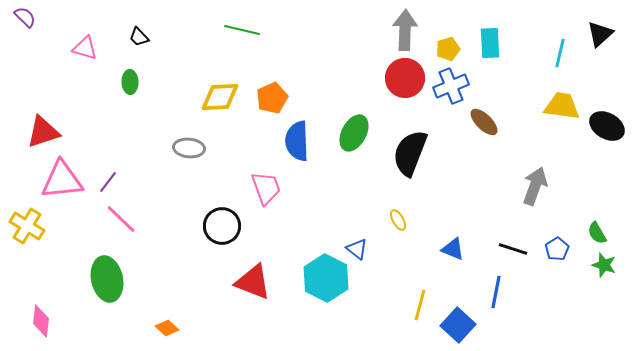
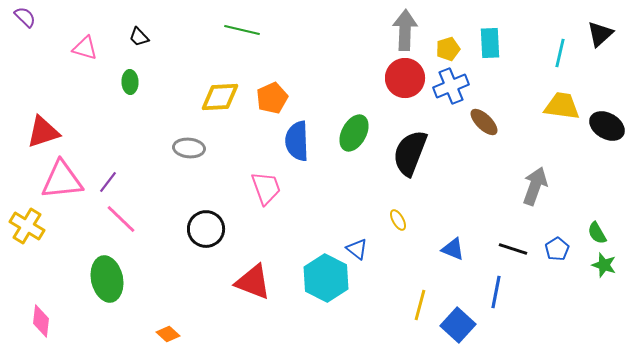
black circle at (222, 226): moved 16 px left, 3 px down
orange diamond at (167, 328): moved 1 px right, 6 px down
